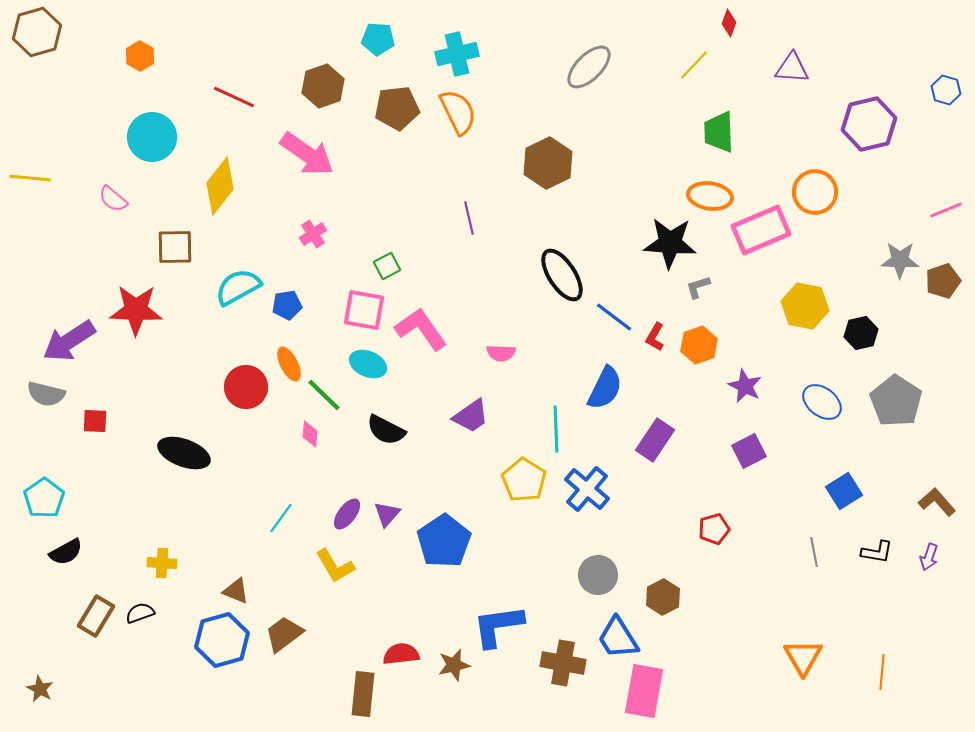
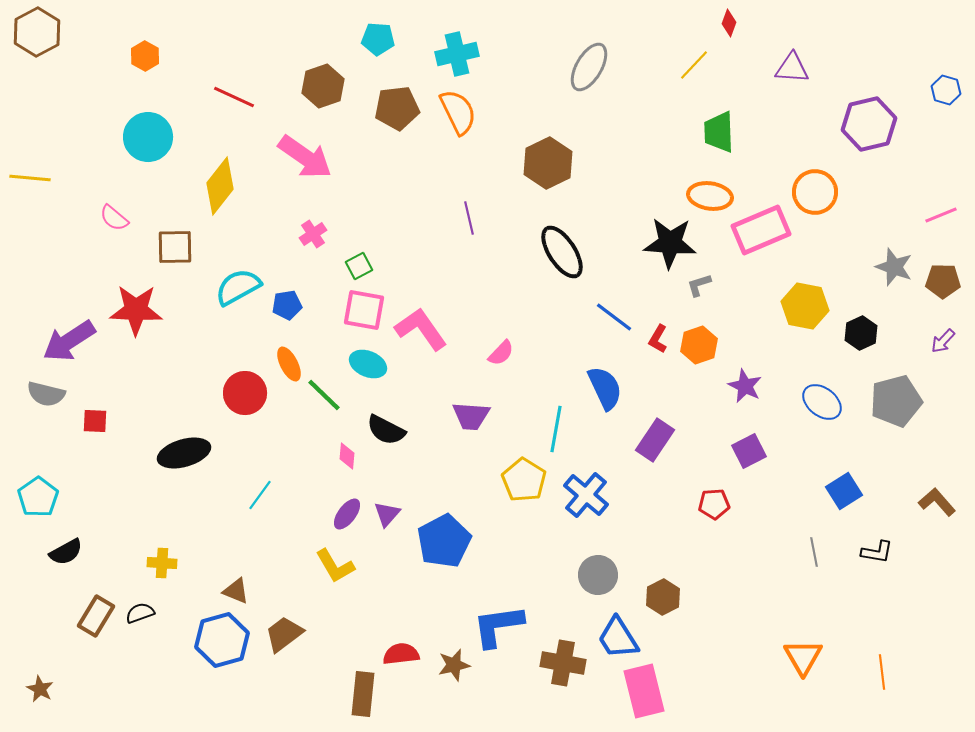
brown hexagon at (37, 32): rotated 12 degrees counterclockwise
orange hexagon at (140, 56): moved 5 px right
gray ellipse at (589, 67): rotated 15 degrees counterclockwise
cyan circle at (152, 137): moved 4 px left
pink arrow at (307, 154): moved 2 px left, 3 px down
pink semicircle at (113, 199): moved 1 px right, 19 px down
pink line at (946, 210): moved 5 px left, 5 px down
gray star at (900, 260): moved 6 px left, 7 px down; rotated 18 degrees clockwise
green square at (387, 266): moved 28 px left
black ellipse at (562, 275): moved 23 px up
brown pentagon at (943, 281): rotated 20 degrees clockwise
gray L-shape at (698, 287): moved 1 px right, 2 px up
black hexagon at (861, 333): rotated 12 degrees counterclockwise
red L-shape at (655, 337): moved 3 px right, 2 px down
pink semicircle at (501, 353): rotated 48 degrees counterclockwise
red circle at (246, 387): moved 1 px left, 6 px down
blue semicircle at (605, 388): rotated 51 degrees counterclockwise
gray pentagon at (896, 401): rotated 24 degrees clockwise
purple trapezoid at (471, 416): rotated 39 degrees clockwise
cyan line at (556, 429): rotated 12 degrees clockwise
pink diamond at (310, 434): moved 37 px right, 22 px down
black ellipse at (184, 453): rotated 36 degrees counterclockwise
blue cross at (587, 489): moved 1 px left, 6 px down
cyan pentagon at (44, 498): moved 6 px left, 1 px up
cyan line at (281, 518): moved 21 px left, 23 px up
red pentagon at (714, 529): moved 25 px up; rotated 12 degrees clockwise
blue pentagon at (444, 541): rotated 6 degrees clockwise
purple arrow at (929, 557): moved 14 px right, 216 px up; rotated 24 degrees clockwise
orange line at (882, 672): rotated 12 degrees counterclockwise
pink rectangle at (644, 691): rotated 24 degrees counterclockwise
